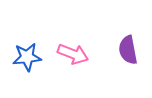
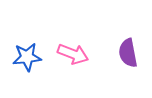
purple semicircle: moved 3 px down
